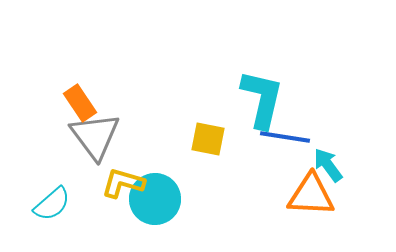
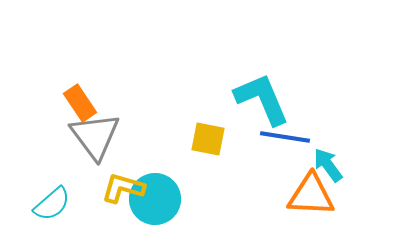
cyan L-shape: rotated 36 degrees counterclockwise
yellow L-shape: moved 5 px down
